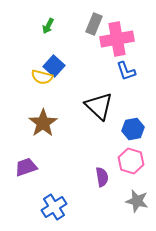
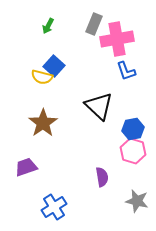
pink hexagon: moved 2 px right, 10 px up
